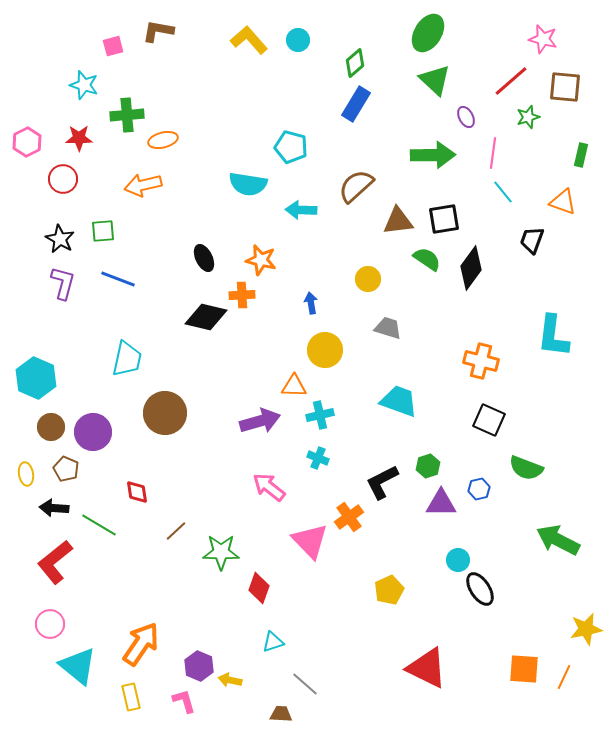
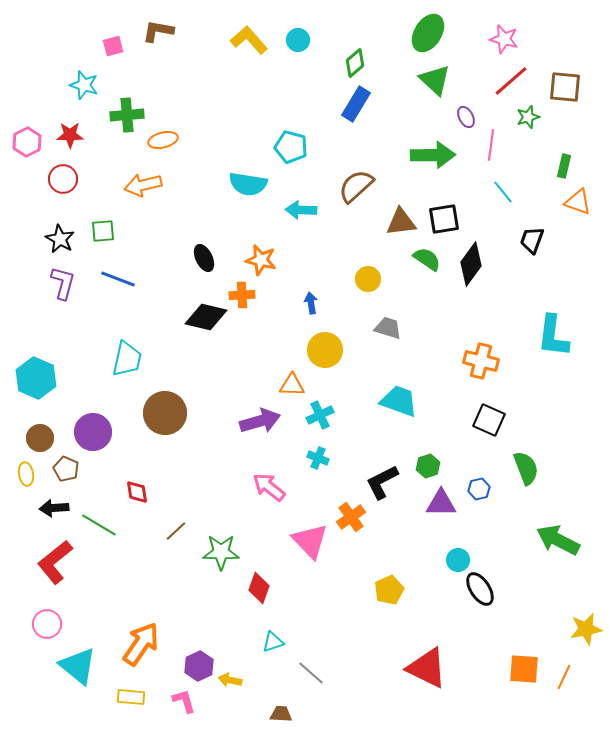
pink star at (543, 39): moved 39 px left
red star at (79, 138): moved 9 px left, 3 px up
pink line at (493, 153): moved 2 px left, 8 px up
green rectangle at (581, 155): moved 17 px left, 11 px down
orange triangle at (563, 202): moved 15 px right
brown triangle at (398, 221): moved 3 px right, 1 px down
black diamond at (471, 268): moved 4 px up
orange triangle at (294, 386): moved 2 px left, 1 px up
cyan cross at (320, 415): rotated 12 degrees counterclockwise
brown circle at (51, 427): moved 11 px left, 11 px down
green semicircle at (526, 468): rotated 132 degrees counterclockwise
black arrow at (54, 508): rotated 8 degrees counterclockwise
orange cross at (349, 517): moved 2 px right
pink circle at (50, 624): moved 3 px left
purple hexagon at (199, 666): rotated 12 degrees clockwise
gray line at (305, 684): moved 6 px right, 11 px up
yellow rectangle at (131, 697): rotated 72 degrees counterclockwise
